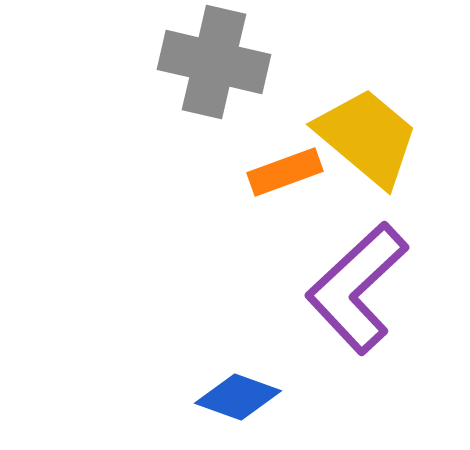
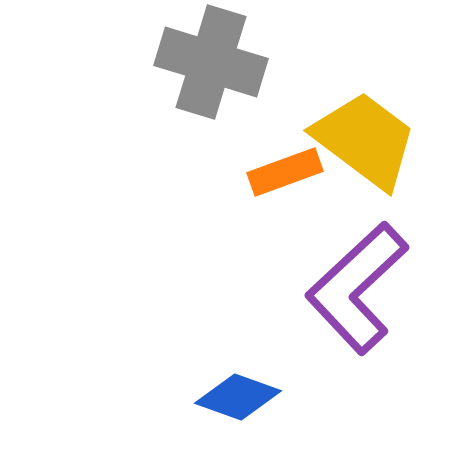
gray cross: moved 3 px left; rotated 4 degrees clockwise
yellow trapezoid: moved 2 px left, 3 px down; rotated 3 degrees counterclockwise
